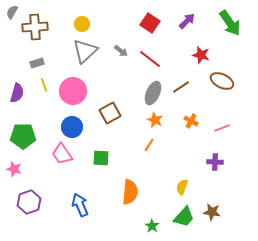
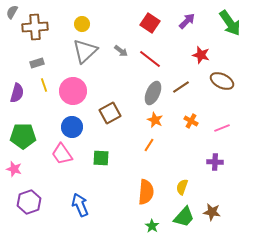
orange semicircle: moved 16 px right
